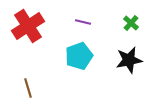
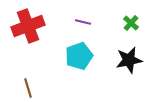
red cross: rotated 12 degrees clockwise
